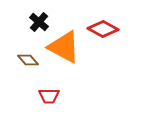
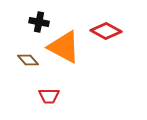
black cross: rotated 30 degrees counterclockwise
red diamond: moved 3 px right, 2 px down
